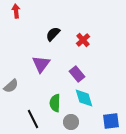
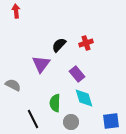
black semicircle: moved 6 px right, 11 px down
red cross: moved 3 px right, 3 px down; rotated 24 degrees clockwise
gray semicircle: moved 2 px right, 1 px up; rotated 112 degrees counterclockwise
